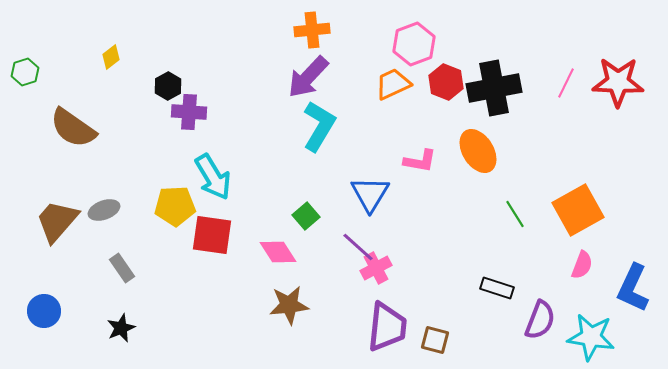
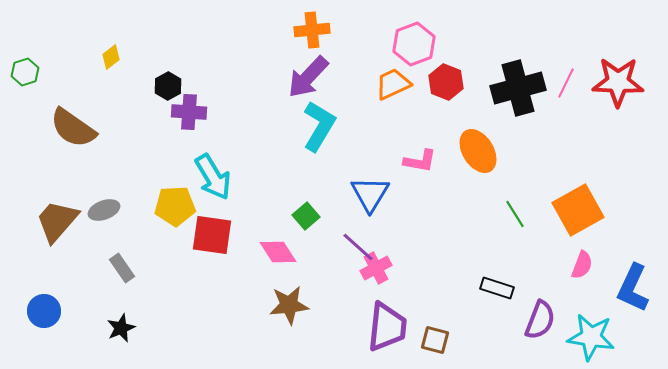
black cross: moved 24 px right; rotated 4 degrees counterclockwise
